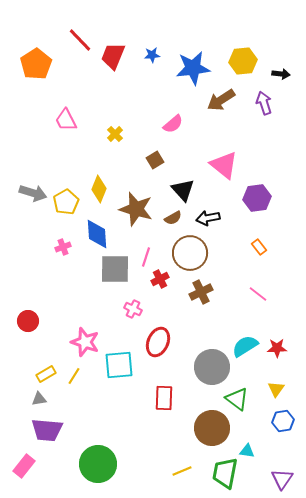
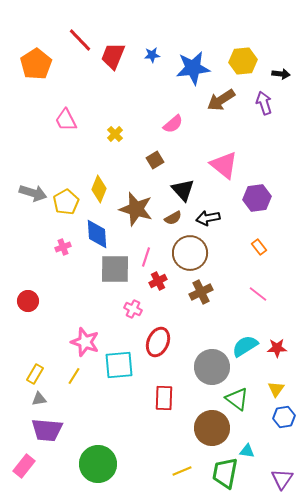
red cross at (160, 279): moved 2 px left, 2 px down
red circle at (28, 321): moved 20 px up
yellow rectangle at (46, 374): moved 11 px left; rotated 30 degrees counterclockwise
blue hexagon at (283, 421): moved 1 px right, 4 px up
